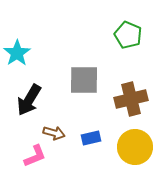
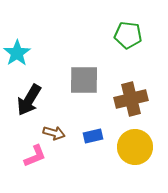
green pentagon: rotated 16 degrees counterclockwise
blue rectangle: moved 2 px right, 2 px up
